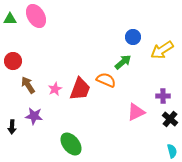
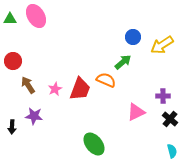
yellow arrow: moved 5 px up
green ellipse: moved 23 px right
